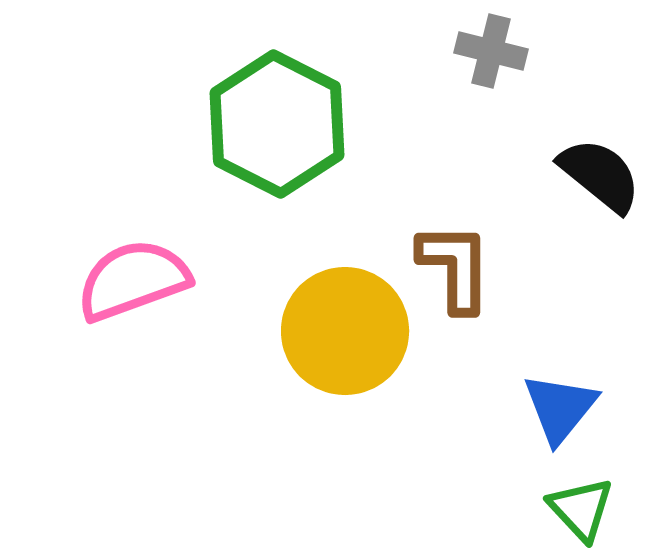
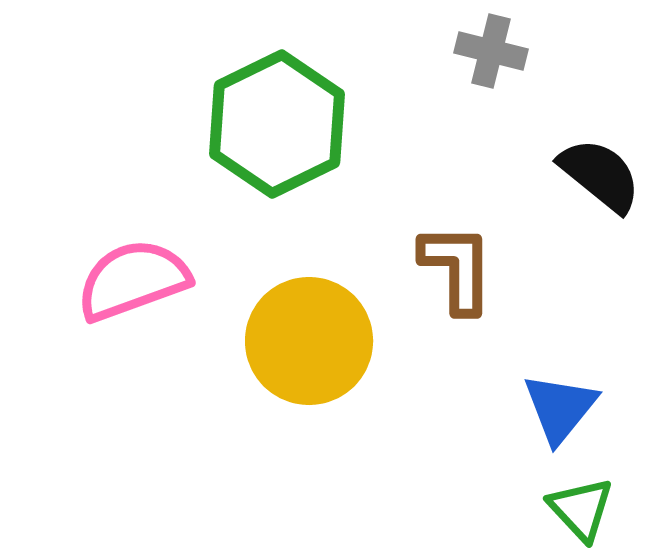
green hexagon: rotated 7 degrees clockwise
brown L-shape: moved 2 px right, 1 px down
yellow circle: moved 36 px left, 10 px down
